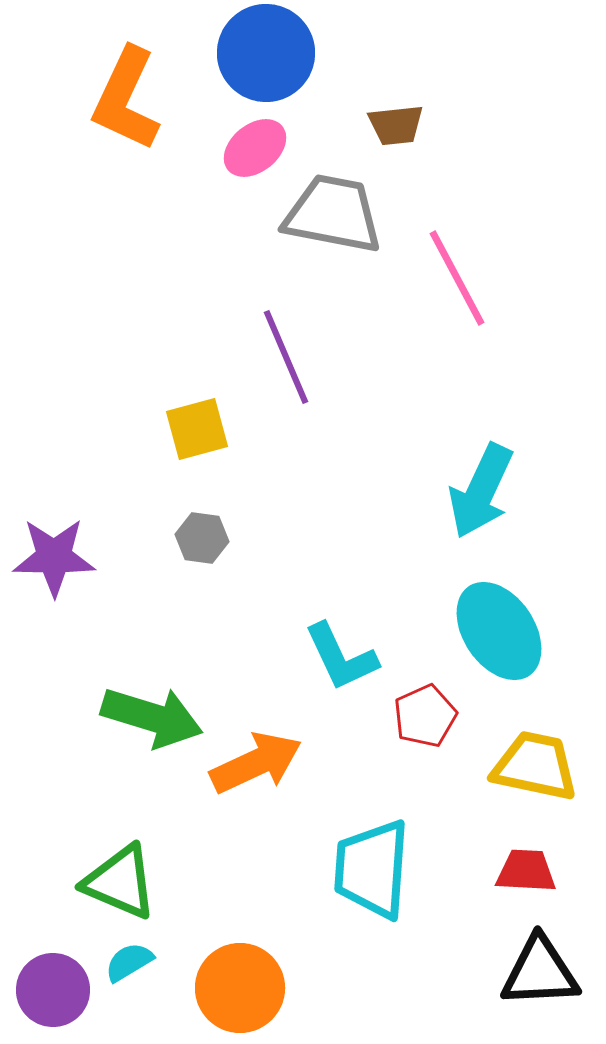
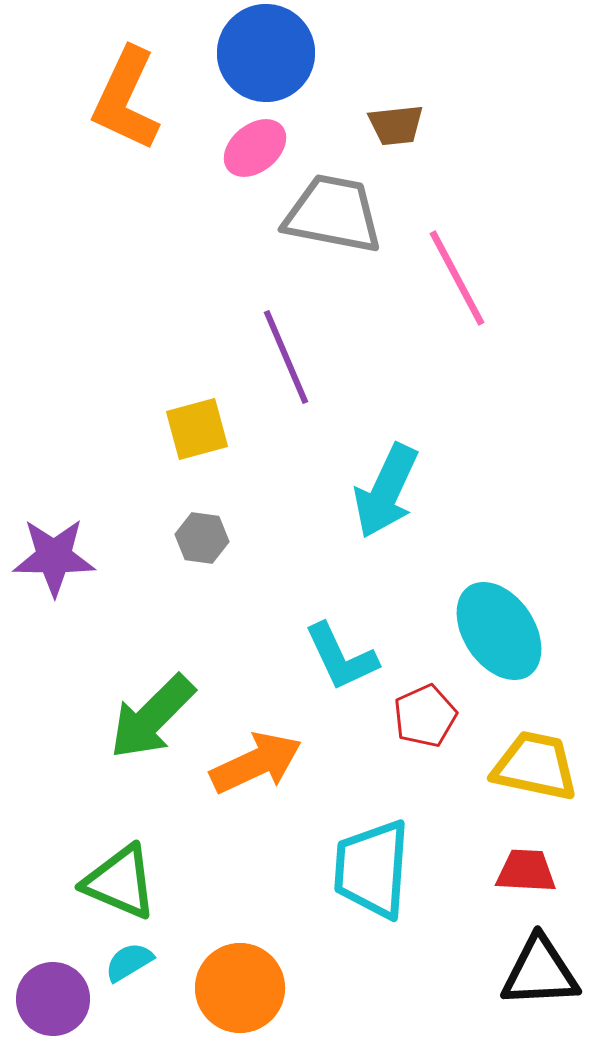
cyan arrow: moved 95 px left
green arrow: rotated 118 degrees clockwise
purple circle: moved 9 px down
